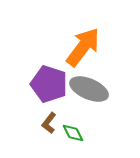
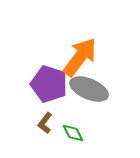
orange arrow: moved 3 px left, 10 px down
brown L-shape: moved 4 px left
